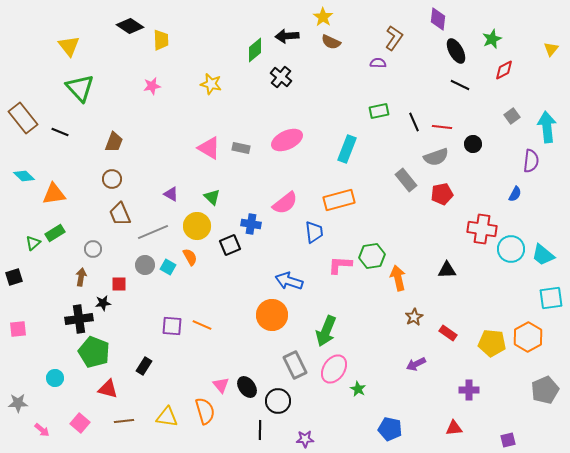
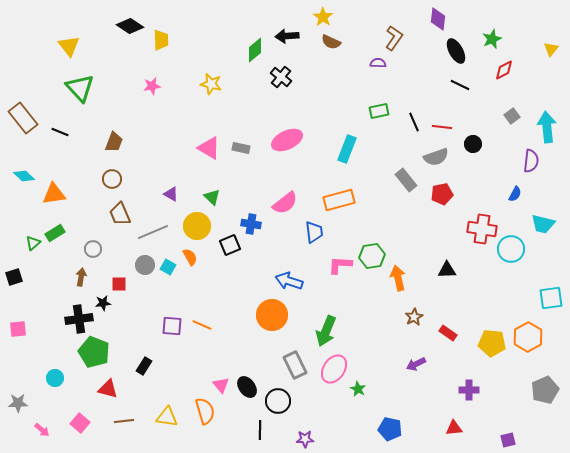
cyan trapezoid at (543, 255): moved 31 px up; rotated 25 degrees counterclockwise
